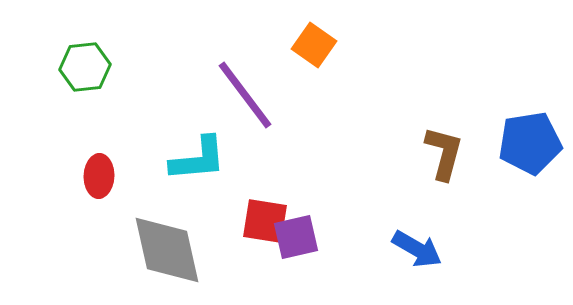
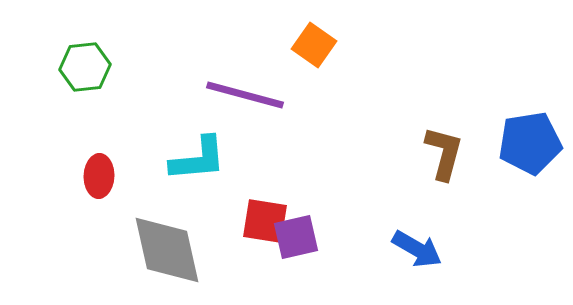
purple line: rotated 38 degrees counterclockwise
